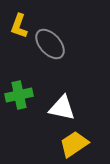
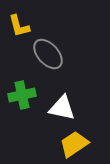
yellow L-shape: rotated 35 degrees counterclockwise
gray ellipse: moved 2 px left, 10 px down
green cross: moved 3 px right
